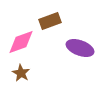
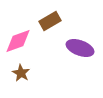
brown rectangle: rotated 10 degrees counterclockwise
pink diamond: moved 3 px left, 1 px up
